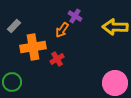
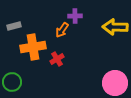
purple cross: rotated 32 degrees counterclockwise
gray rectangle: rotated 32 degrees clockwise
